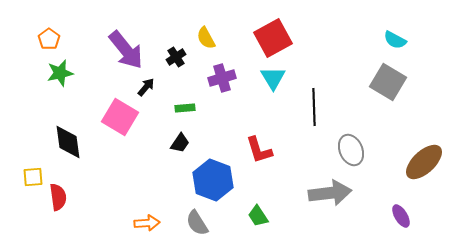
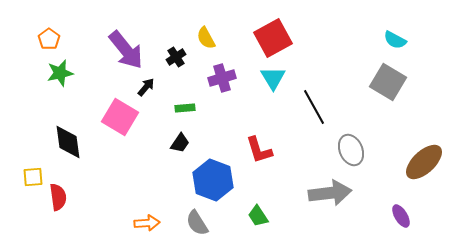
black line: rotated 27 degrees counterclockwise
